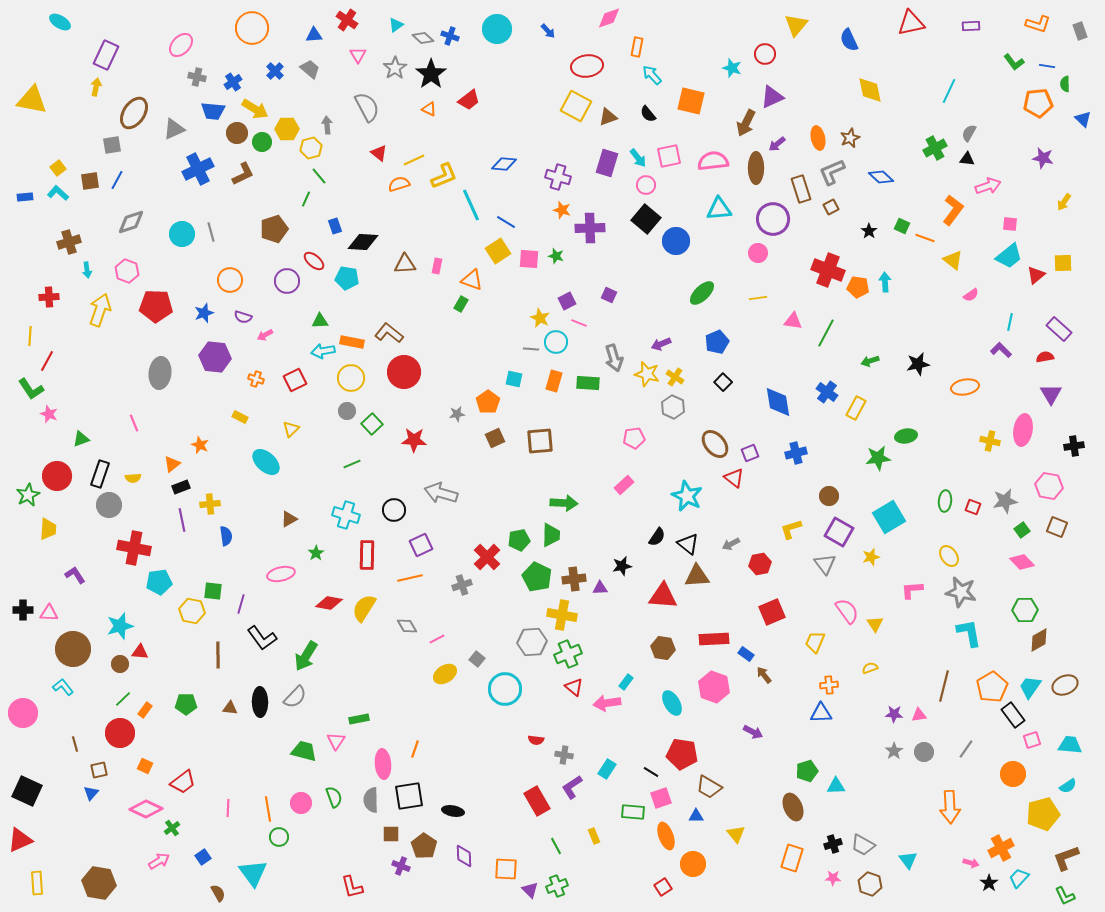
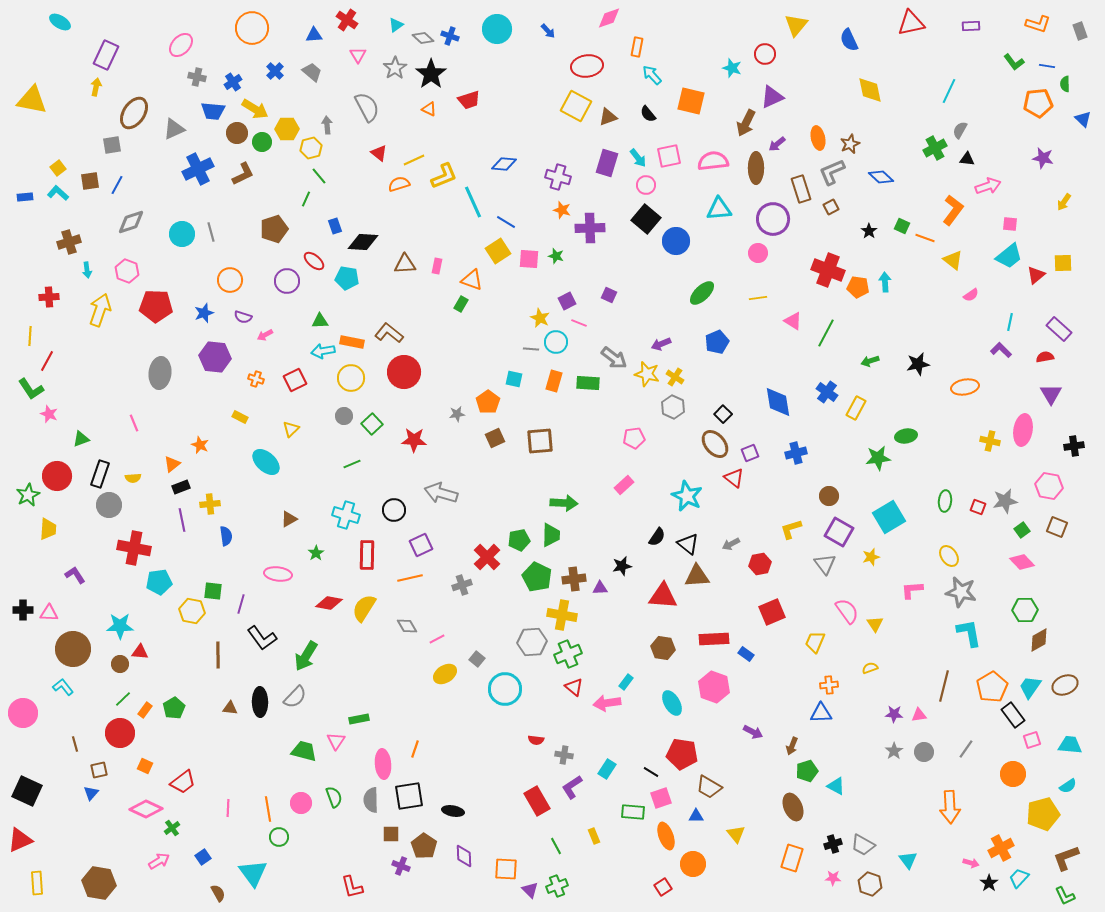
gray trapezoid at (310, 69): moved 2 px right, 3 px down
red trapezoid at (469, 100): rotated 20 degrees clockwise
gray semicircle at (969, 133): moved 9 px left, 3 px up
brown star at (850, 138): moved 6 px down
blue line at (117, 180): moved 5 px down
cyan line at (471, 205): moved 2 px right, 3 px up
pink triangle at (793, 321): rotated 24 degrees clockwise
gray arrow at (614, 358): rotated 36 degrees counterclockwise
black square at (723, 382): moved 32 px down
gray circle at (347, 411): moved 3 px left, 5 px down
red square at (973, 507): moved 5 px right
pink ellipse at (281, 574): moved 3 px left; rotated 20 degrees clockwise
cyan star at (120, 626): rotated 16 degrees clockwise
brown arrow at (764, 675): moved 28 px right, 71 px down; rotated 120 degrees counterclockwise
green pentagon at (186, 704): moved 12 px left, 4 px down; rotated 30 degrees counterclockwise
cyan triangle at (836, 786): rotated 30 degrees clockwise
